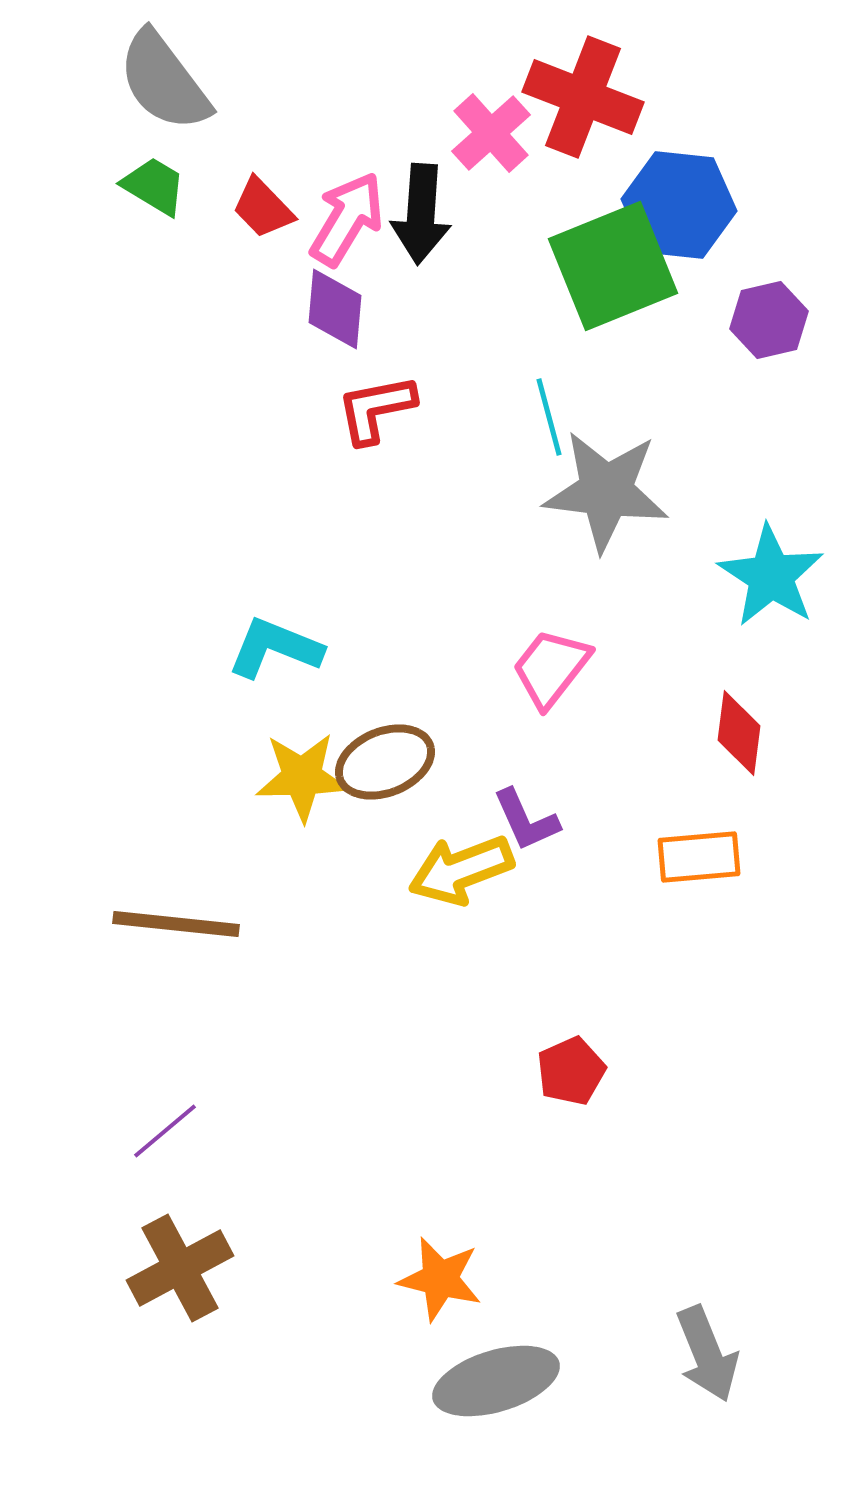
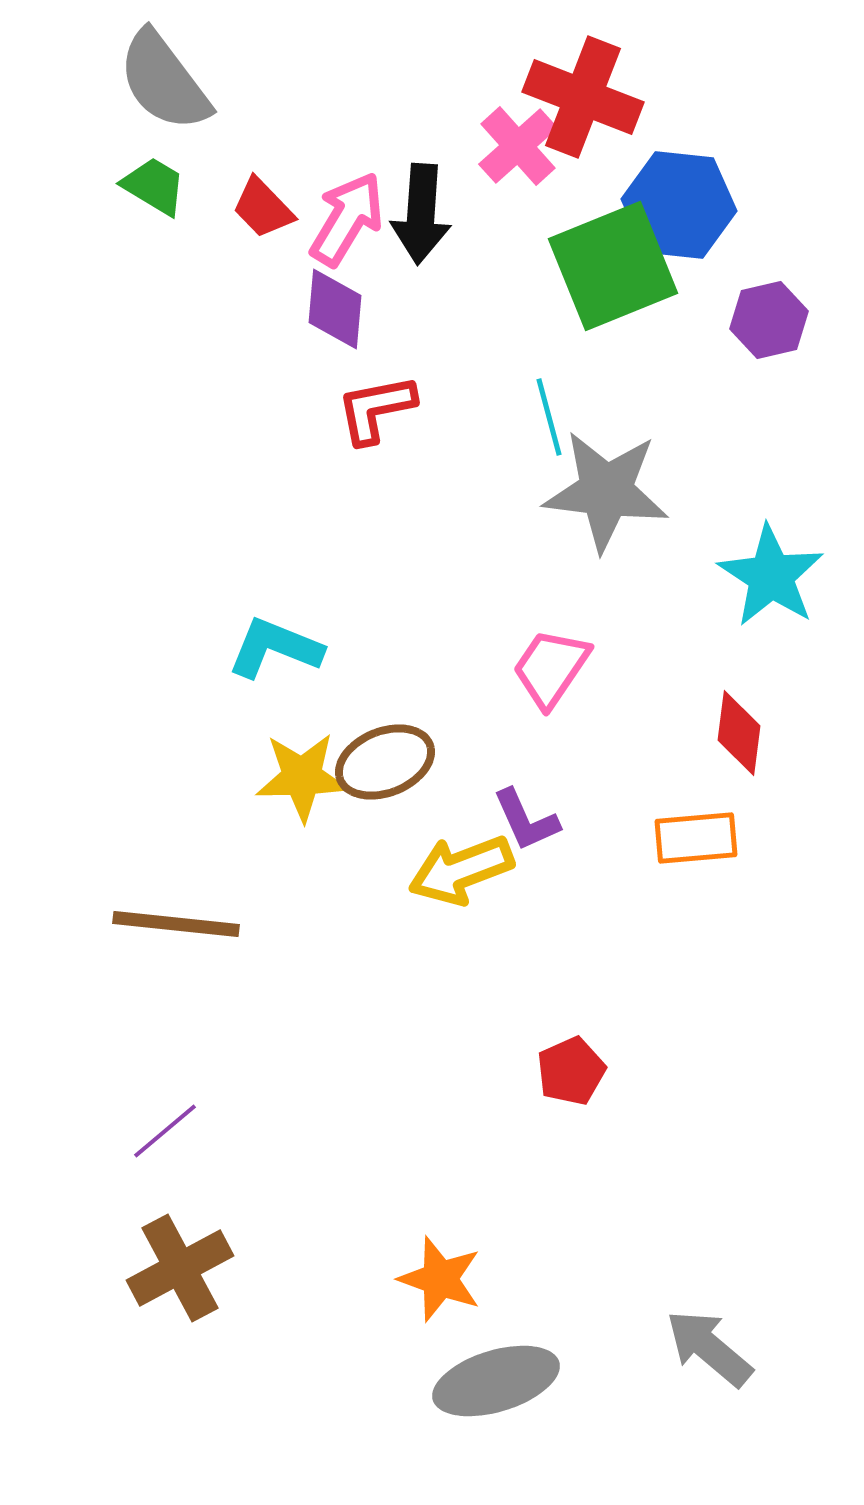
pink cross: moved 27 px right, 13 px down
pink trapezoid: rotated 4 degrees counterclockwise
orange rectangle: moved 3 px left, 19 px up
orange star: rotated 6 degrees clockwise
gray arrow: moved 2 px right, 6 px up; rotated 152 degrees clockwise
